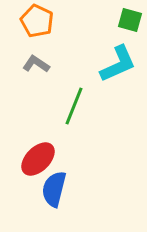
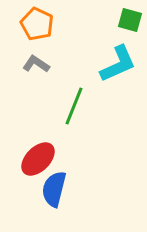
orange pentagon: moved 3 px down
